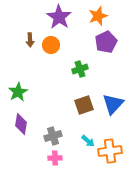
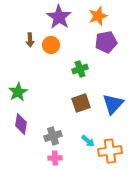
purple pentagon: rotated 15 degrees clockwise
brown square: moved 3 px left, 2 px up
